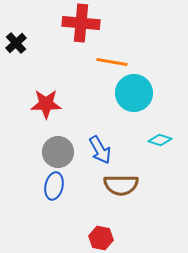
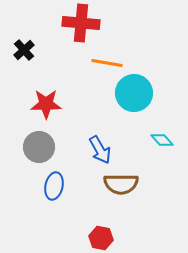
black cross: moved 8 px right, 7 px down
orange line: moved 5 px left, 1 px down
cyan diamond: moved 2 px right; rotated 30 degrees clockwise
gray circle: moved 19 px left, 5 px up
brown semicircle: moved 1 px up
